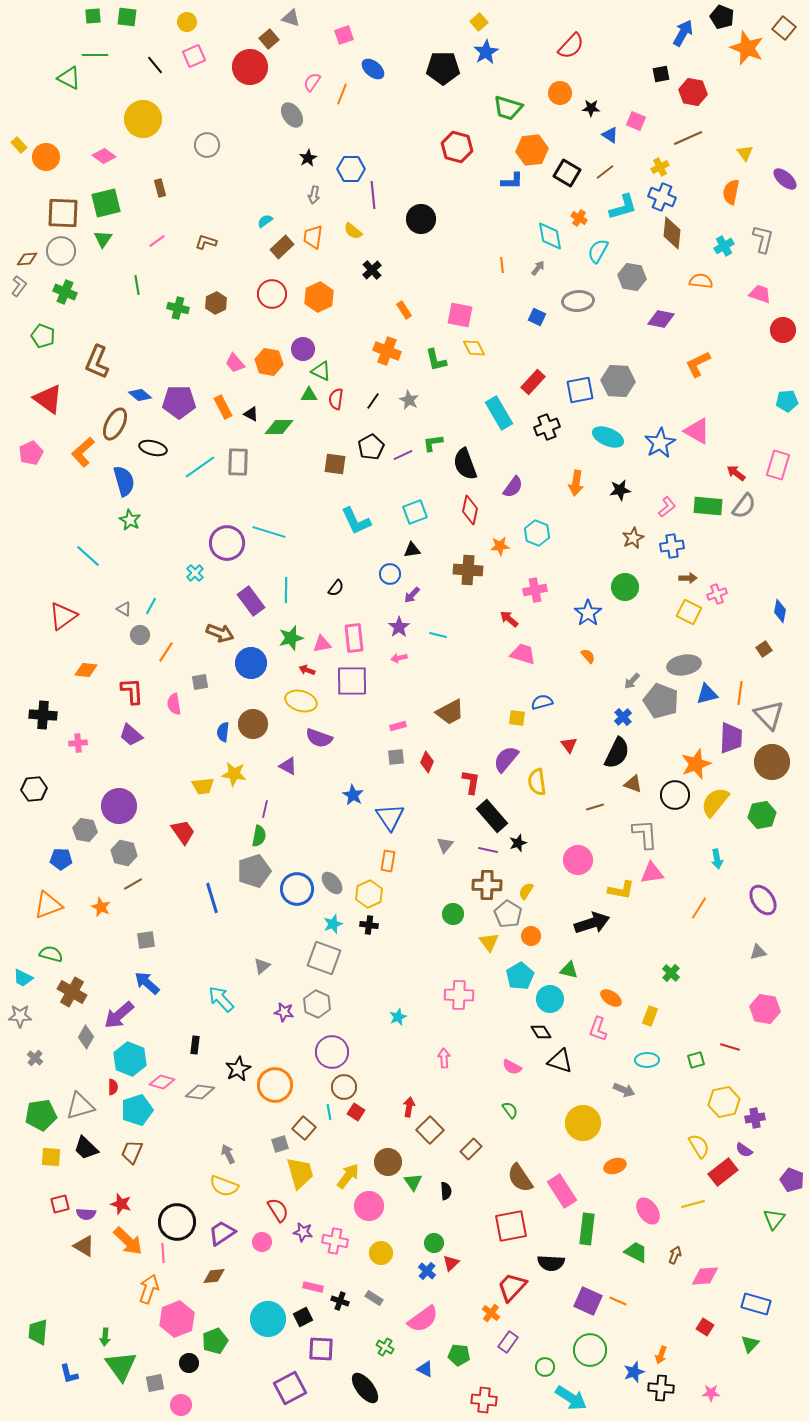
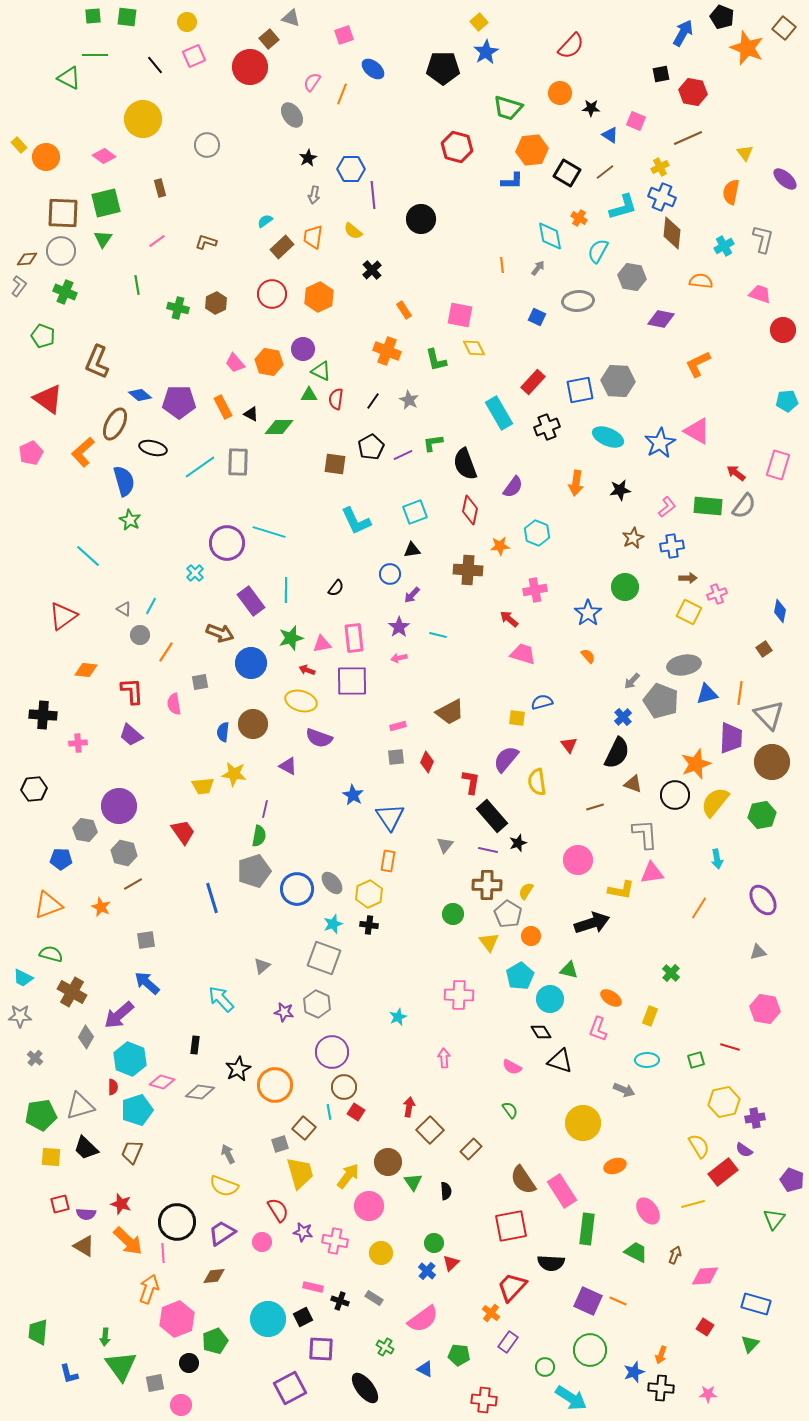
brown semicircle at (520, 1178): moved 3 px right, 2 px down
pink star at (711, 1393): moved 3 px left, 1 px down
